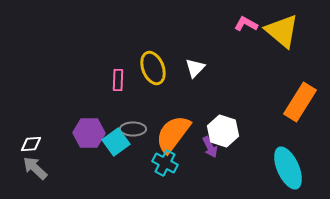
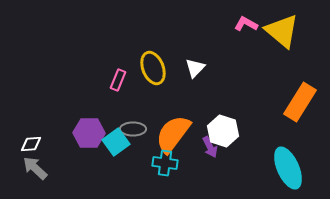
pink rectangle: rotated 20 degrees clockwise
cyan cross: rotated 20 degrees counterclockwise
